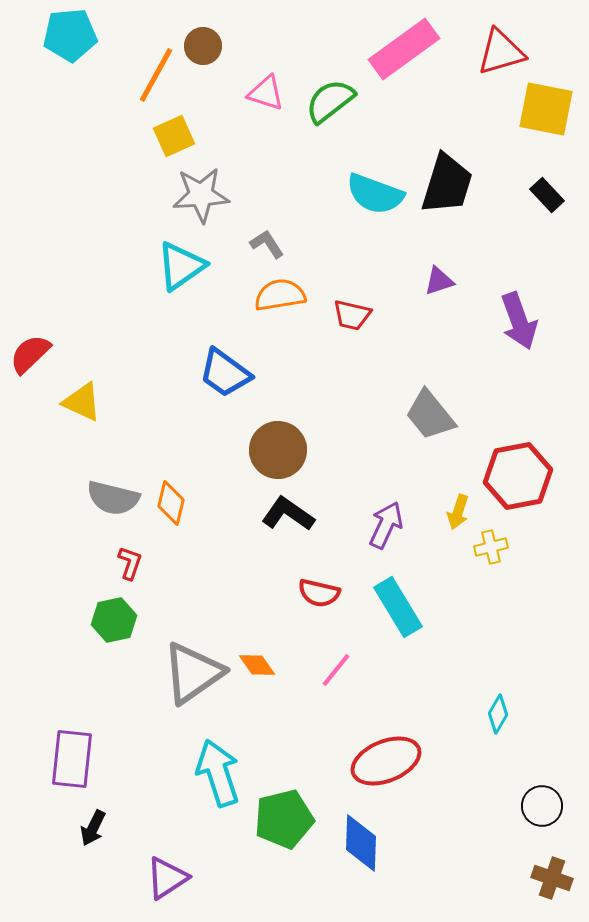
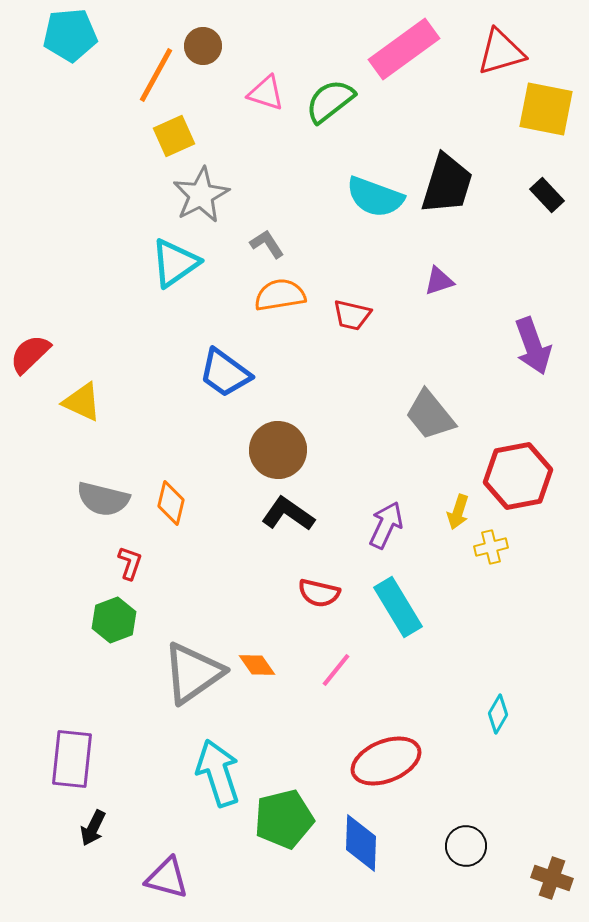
cyan semicircle at (375, 194): moved 3 px down
gray star at (201, 195): rotated 24 degrees counterclockwise
cyan triangle at (181, 266): moved 6 px left, 3 px up
purple arrow at (519, 321): moved 14 px right, 25 px down
gray semicircle at (113, 498): moved 10 px left, 1 px down
green hexagon at (114, 620): rotated 9 degrees counterclockwise
black circle at (542, 806): moved 76 px left, 40 px down
purple triangle at (167, 878): rotated 48 degrees clockwise
